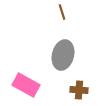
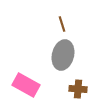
brown line: moved 12 px down
brown cross: moved 1 px left, 1 px up
